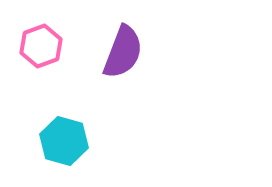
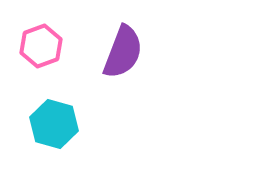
cyan hexagon: moved 10 px left, 17 px up
